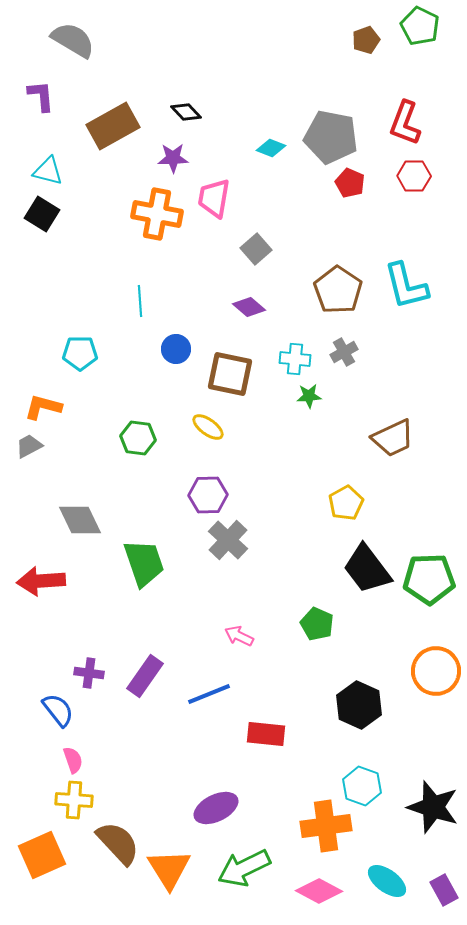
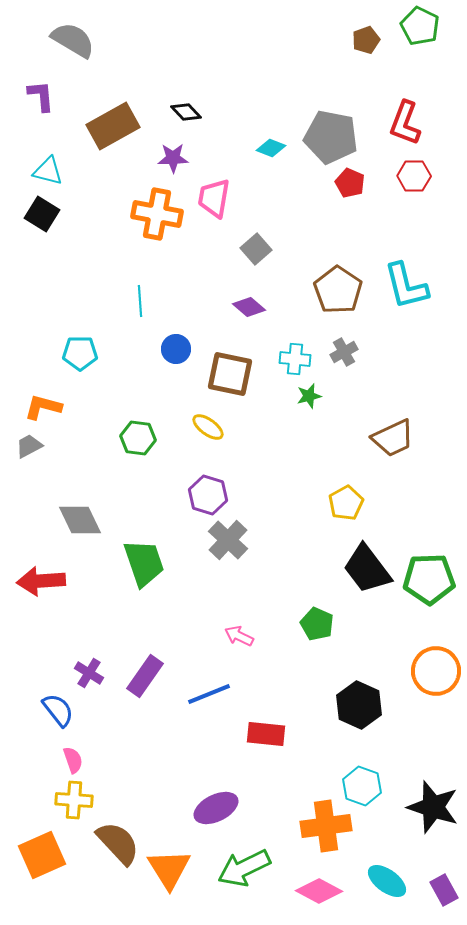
green star at (309, 396): rotated 10 degrees counterclockwise
purple hexagon at (208, 495): rotated 18 degrees clockwise
purple cross at (89, 673): rotated 24 degrees clockwise
